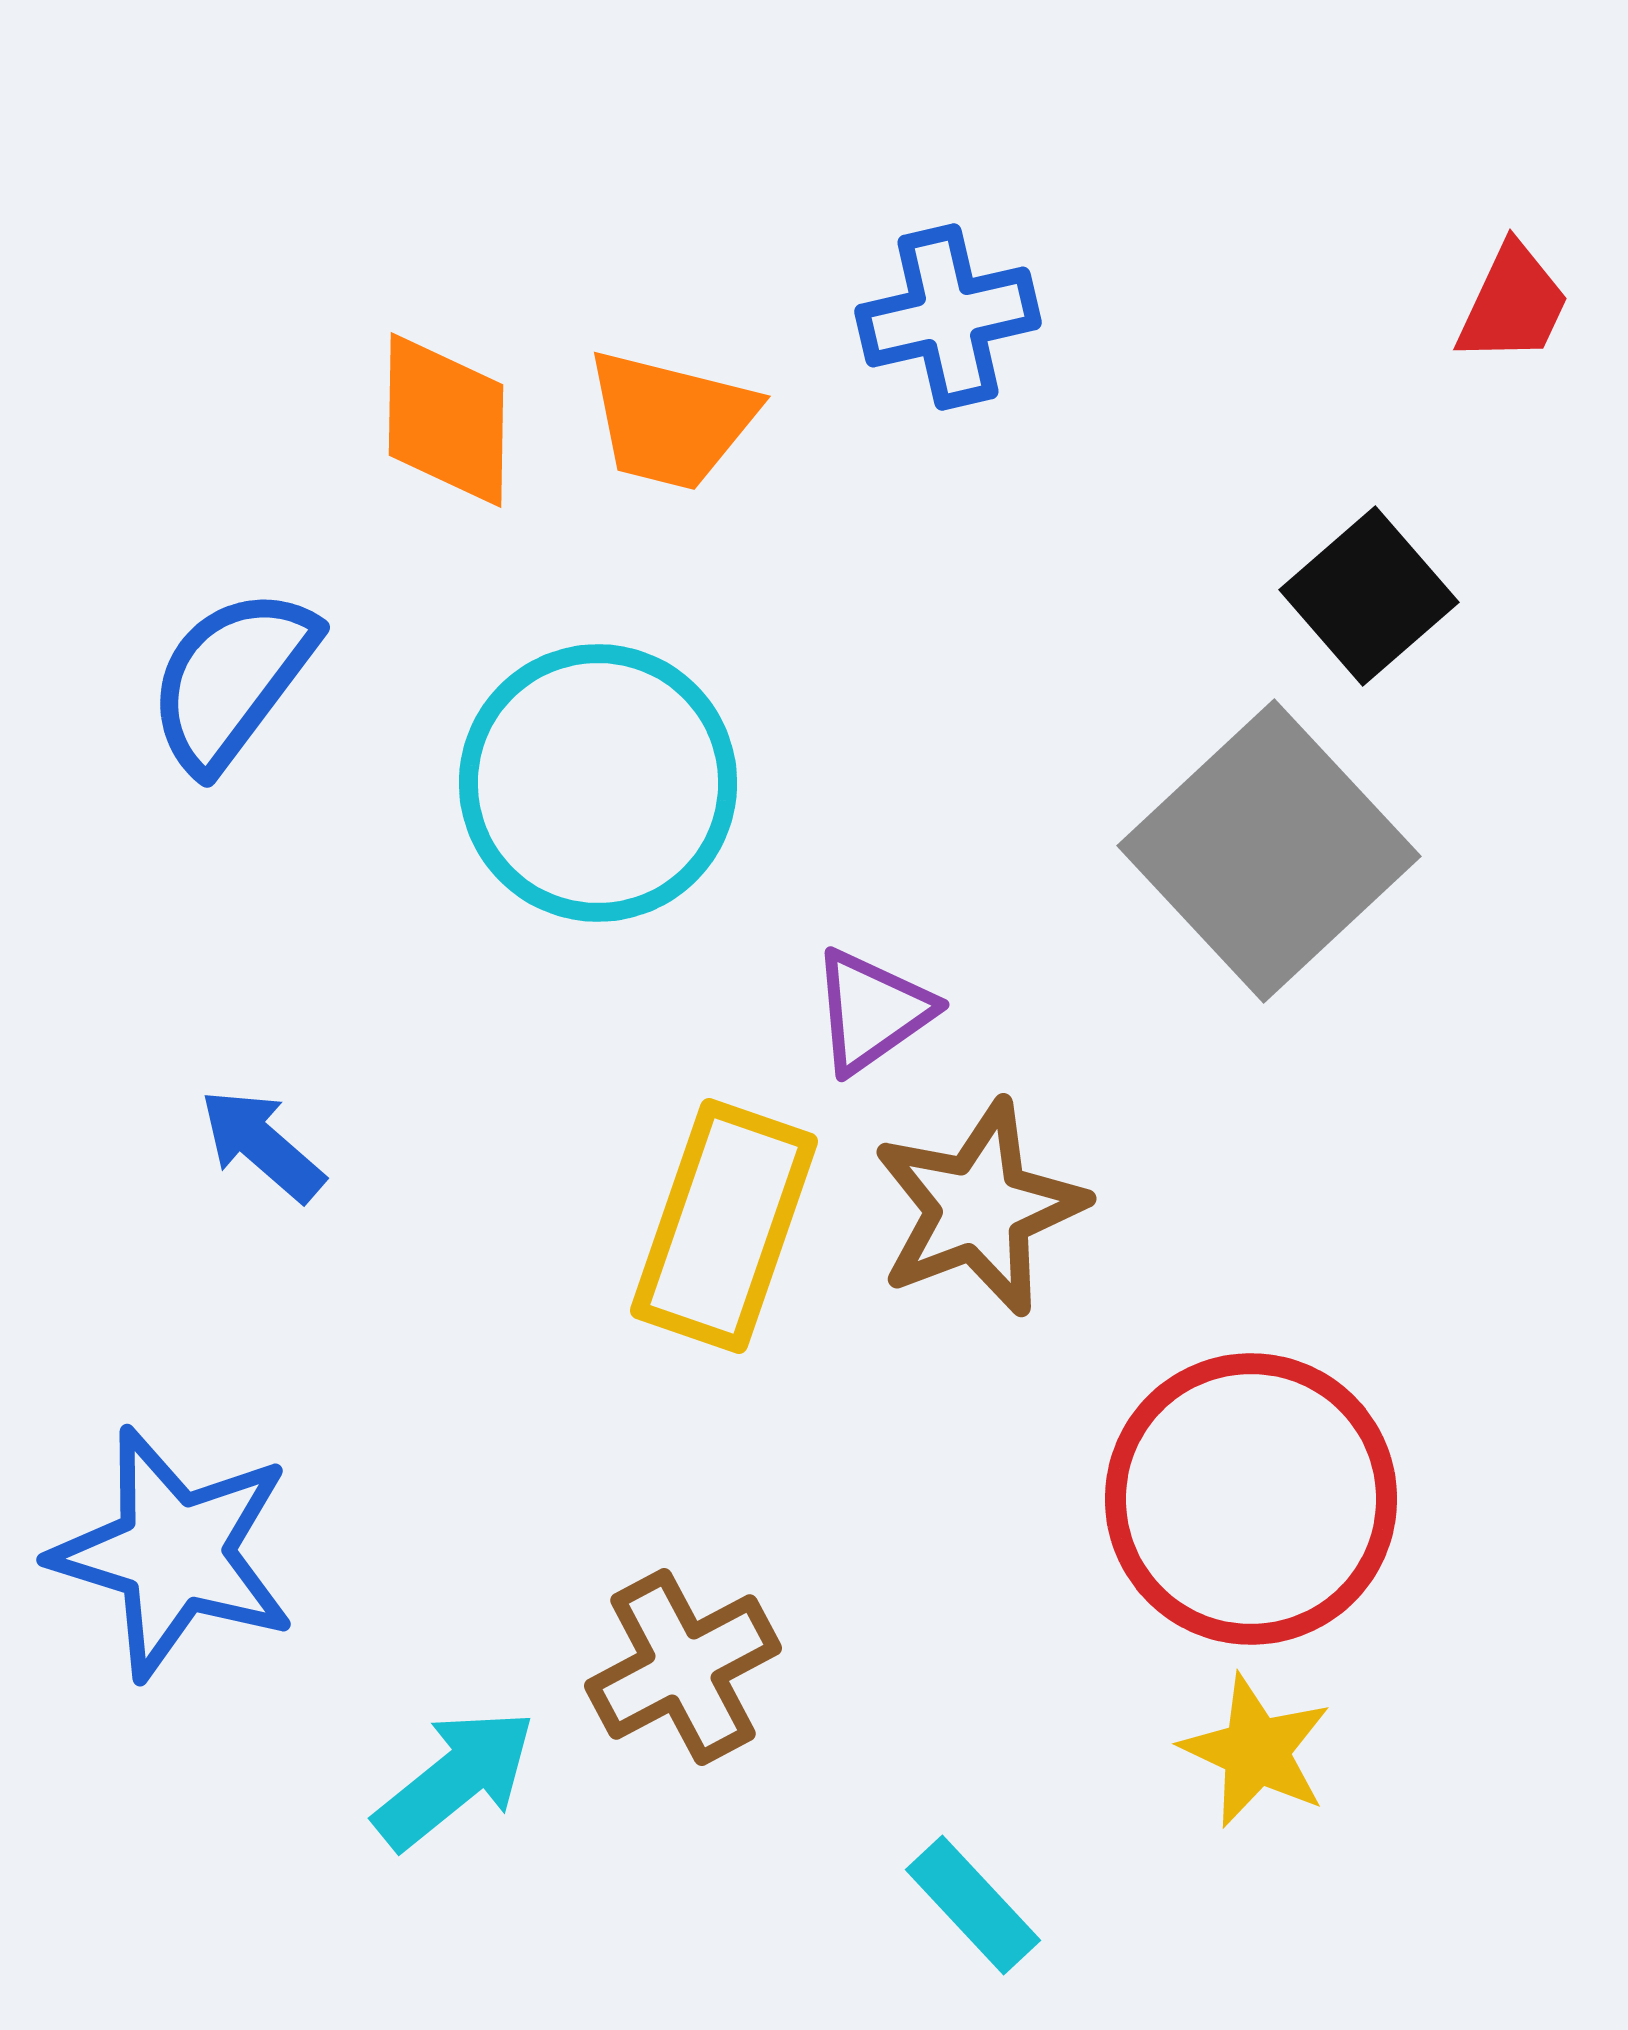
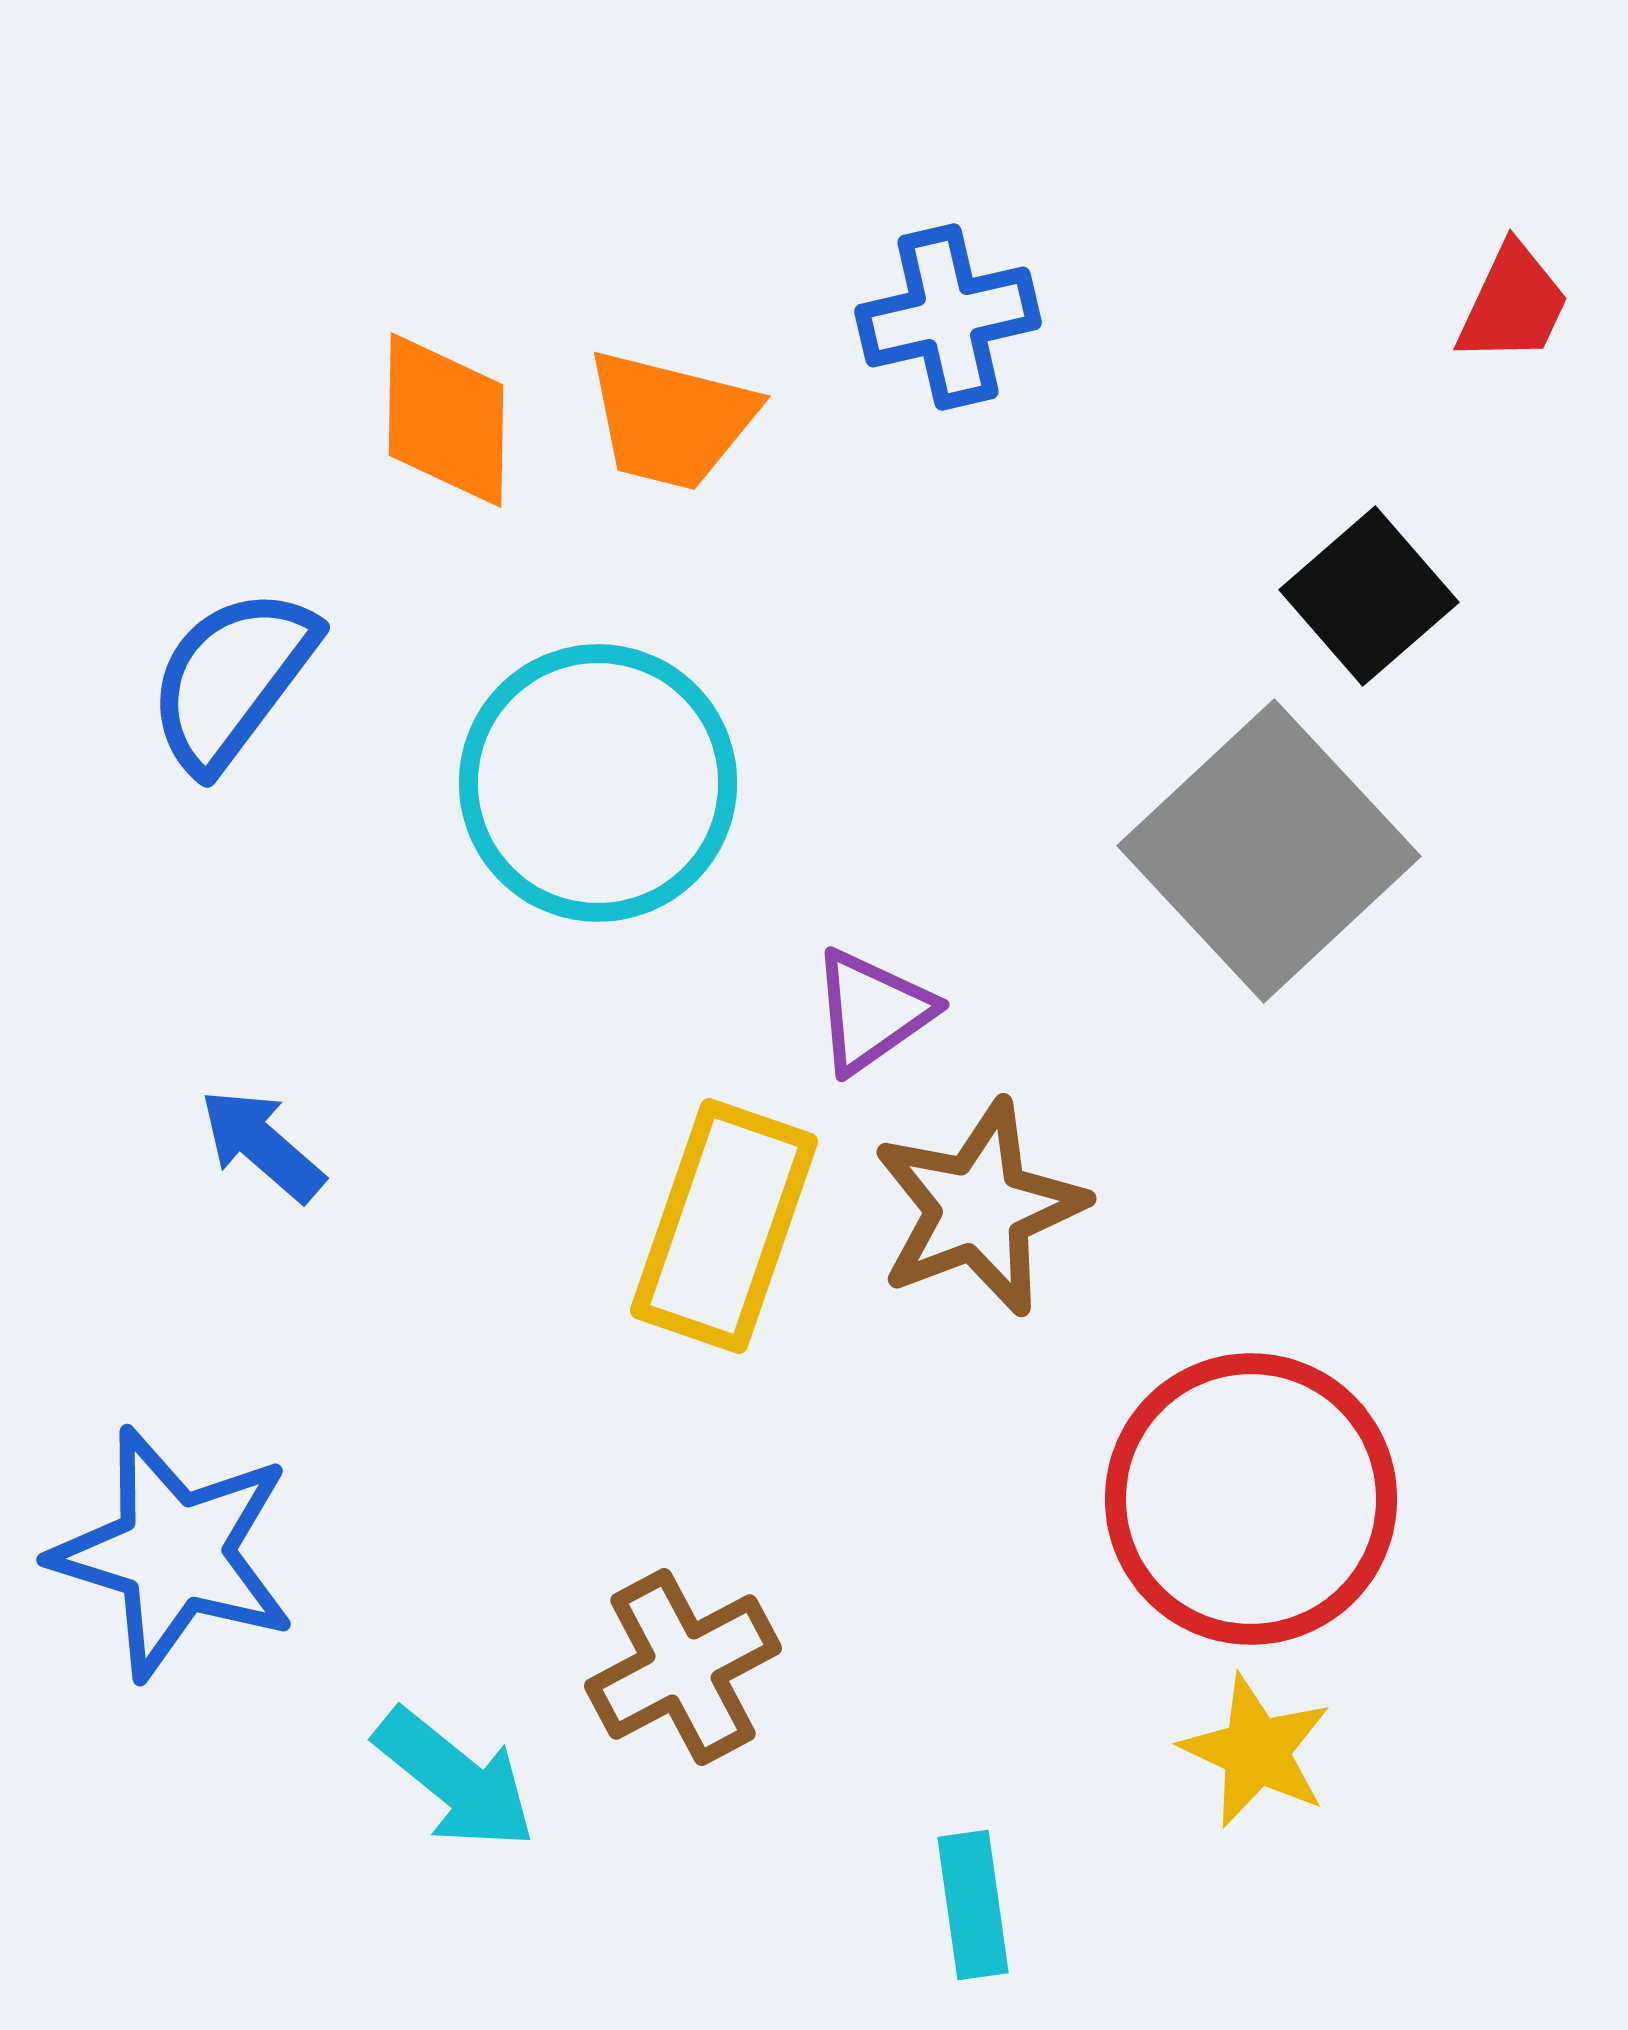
cyan arrow: rotated 78 degrees clockwise
cyan rectangle: rotated 35 degrees clockwise
